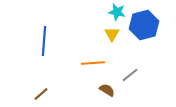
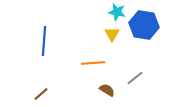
blue hexagon: rotated 24 degrees clockwise
gray line: moved 5 px right, 3 px down
